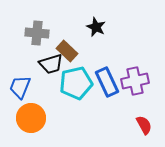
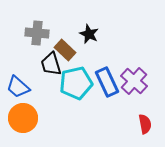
black star: moved 7 px left, 7 px down
brown rectangle: moved 2 px left, 1 px up
black trapezoid: rotated 90 degrees clockwise
purple cross: moved 1 px left; rotated 36 degrees counterclockwise
blue trapezoid: moved 2 px left; rotated 70 degrees counterclockwise
orange circle: moved 8 px left
red semicircle: moved 1 px right, 1 px up; rotated 18 degrees clockwise
